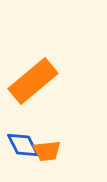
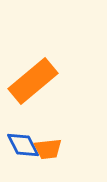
orange trapezoid: moved 1 px right, 2 px up
